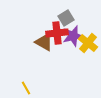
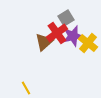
red cross: rotated 30 degrees counterclockwise
brown triangle: rotated 48 degrees clockwise
